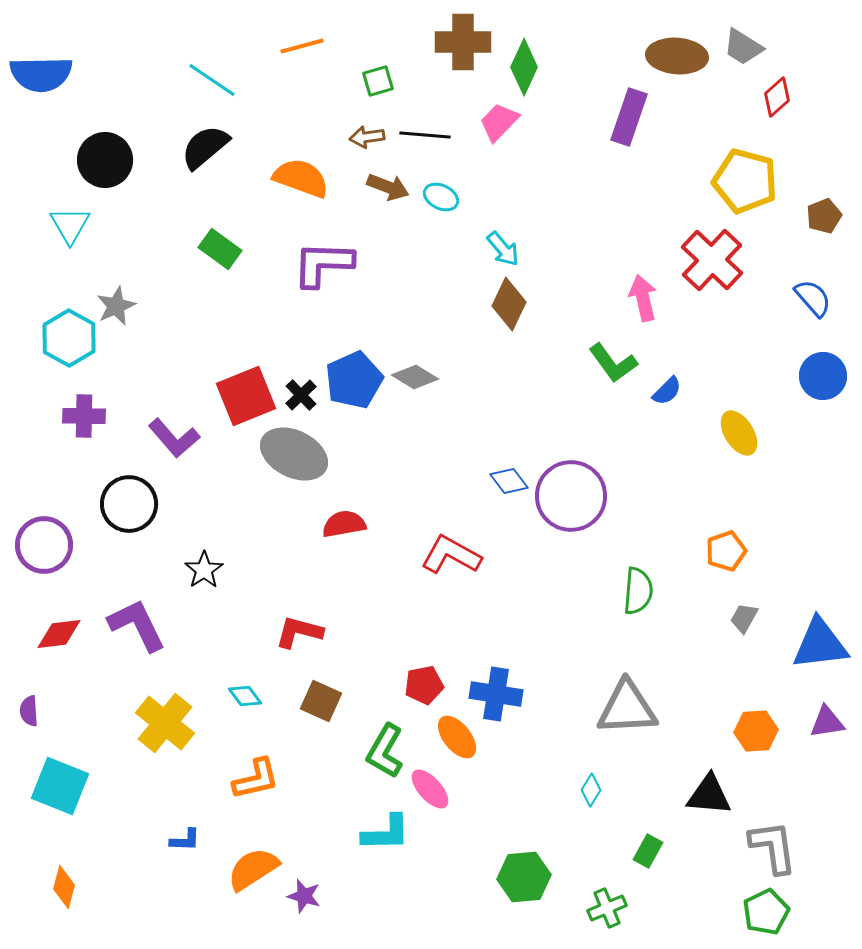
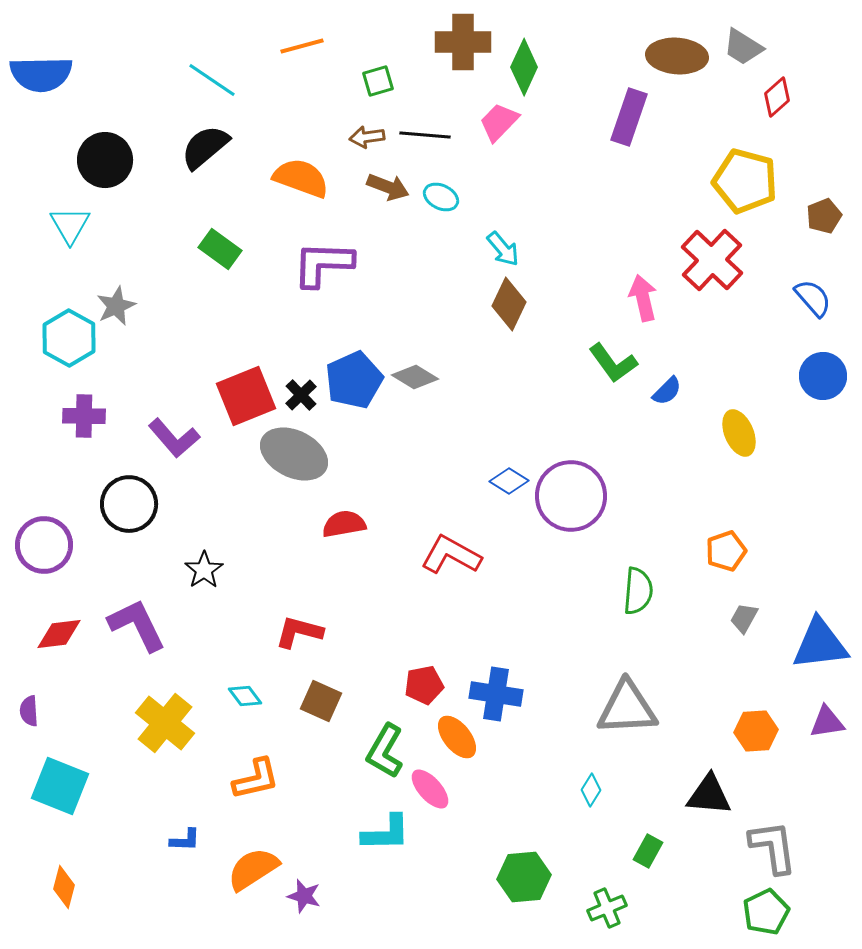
yellow ellipse at (739, 433): rotated 9 degrees clockwise
blue diamond at (509, 481): rotated 21 degrees counterclockwise
